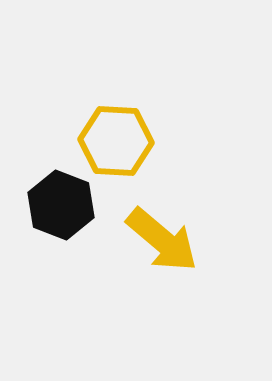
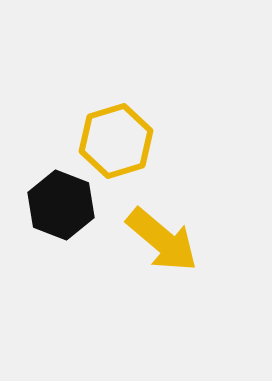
yellow hexagon: rotated 20 degrees counterclockwise
